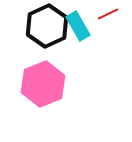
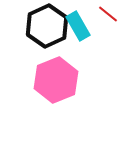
red line: rotated 65 degrees clockwise
pink hexagon: moved 13 px right, 4 px up
